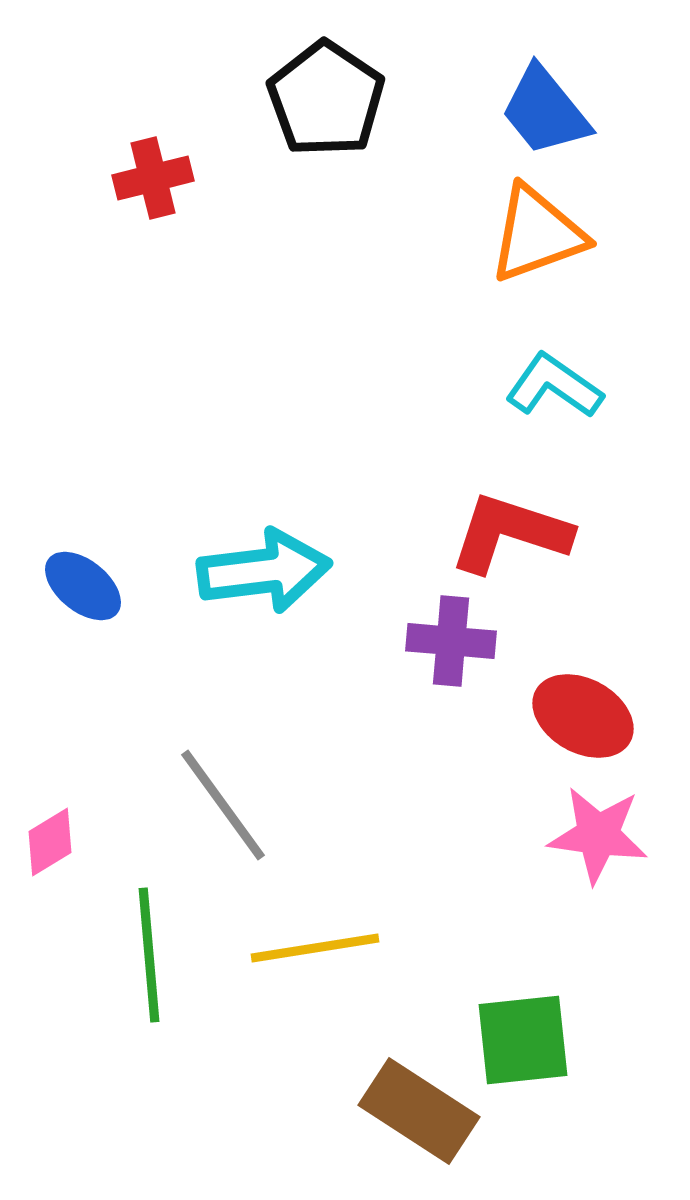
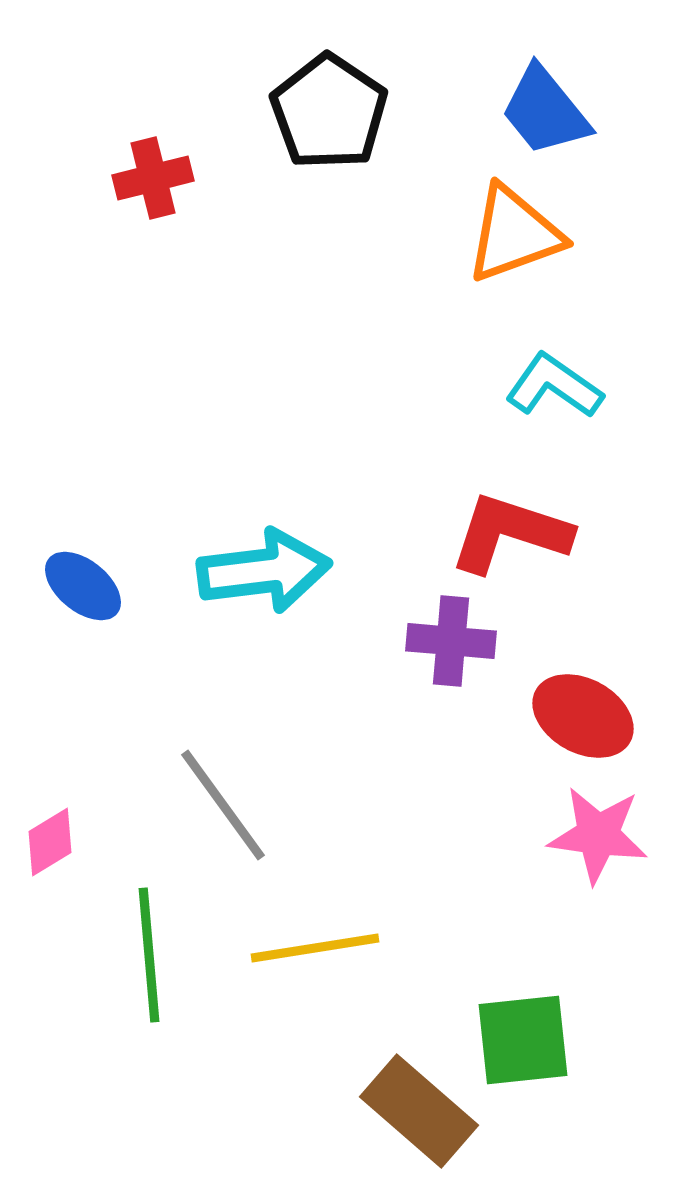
black pentagon: moved 3 px right, 13 px down
orange triangle: moved 23 px left
brown rectangle: rotated 8 degrees clockwise
